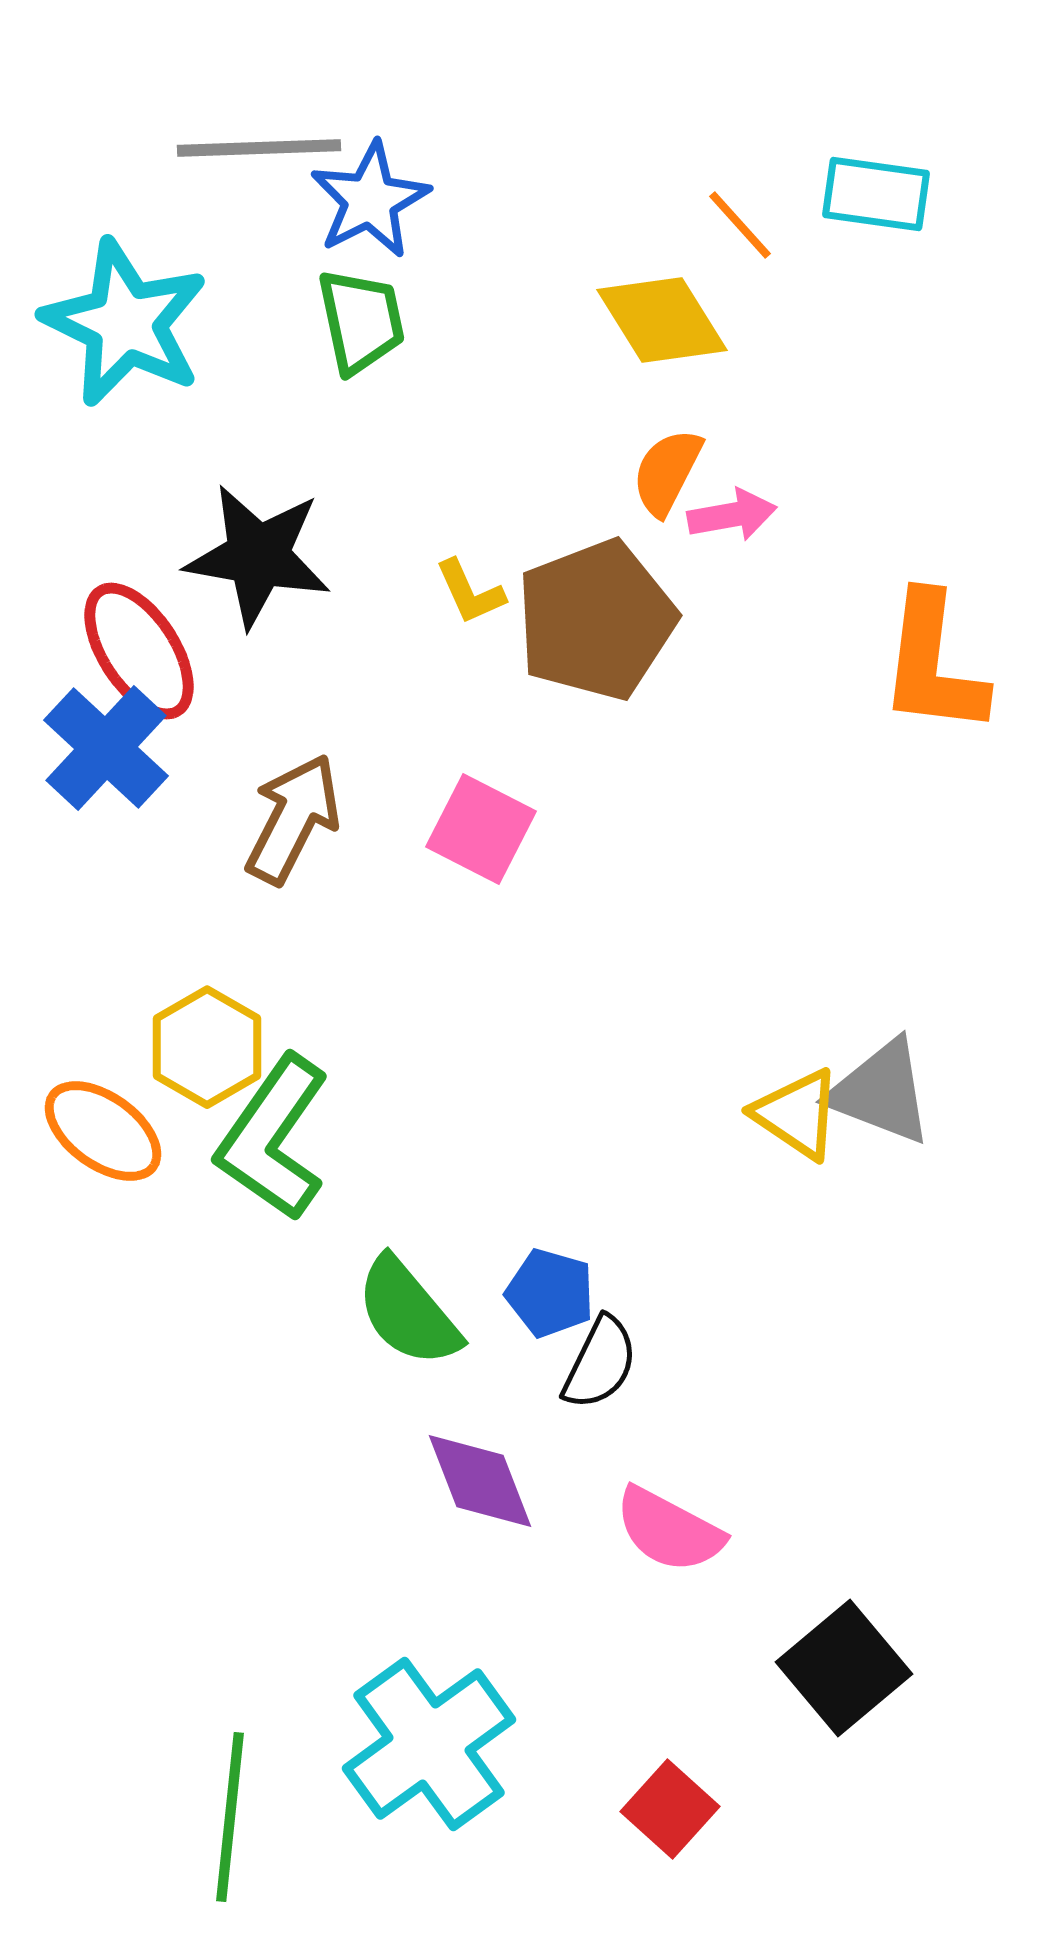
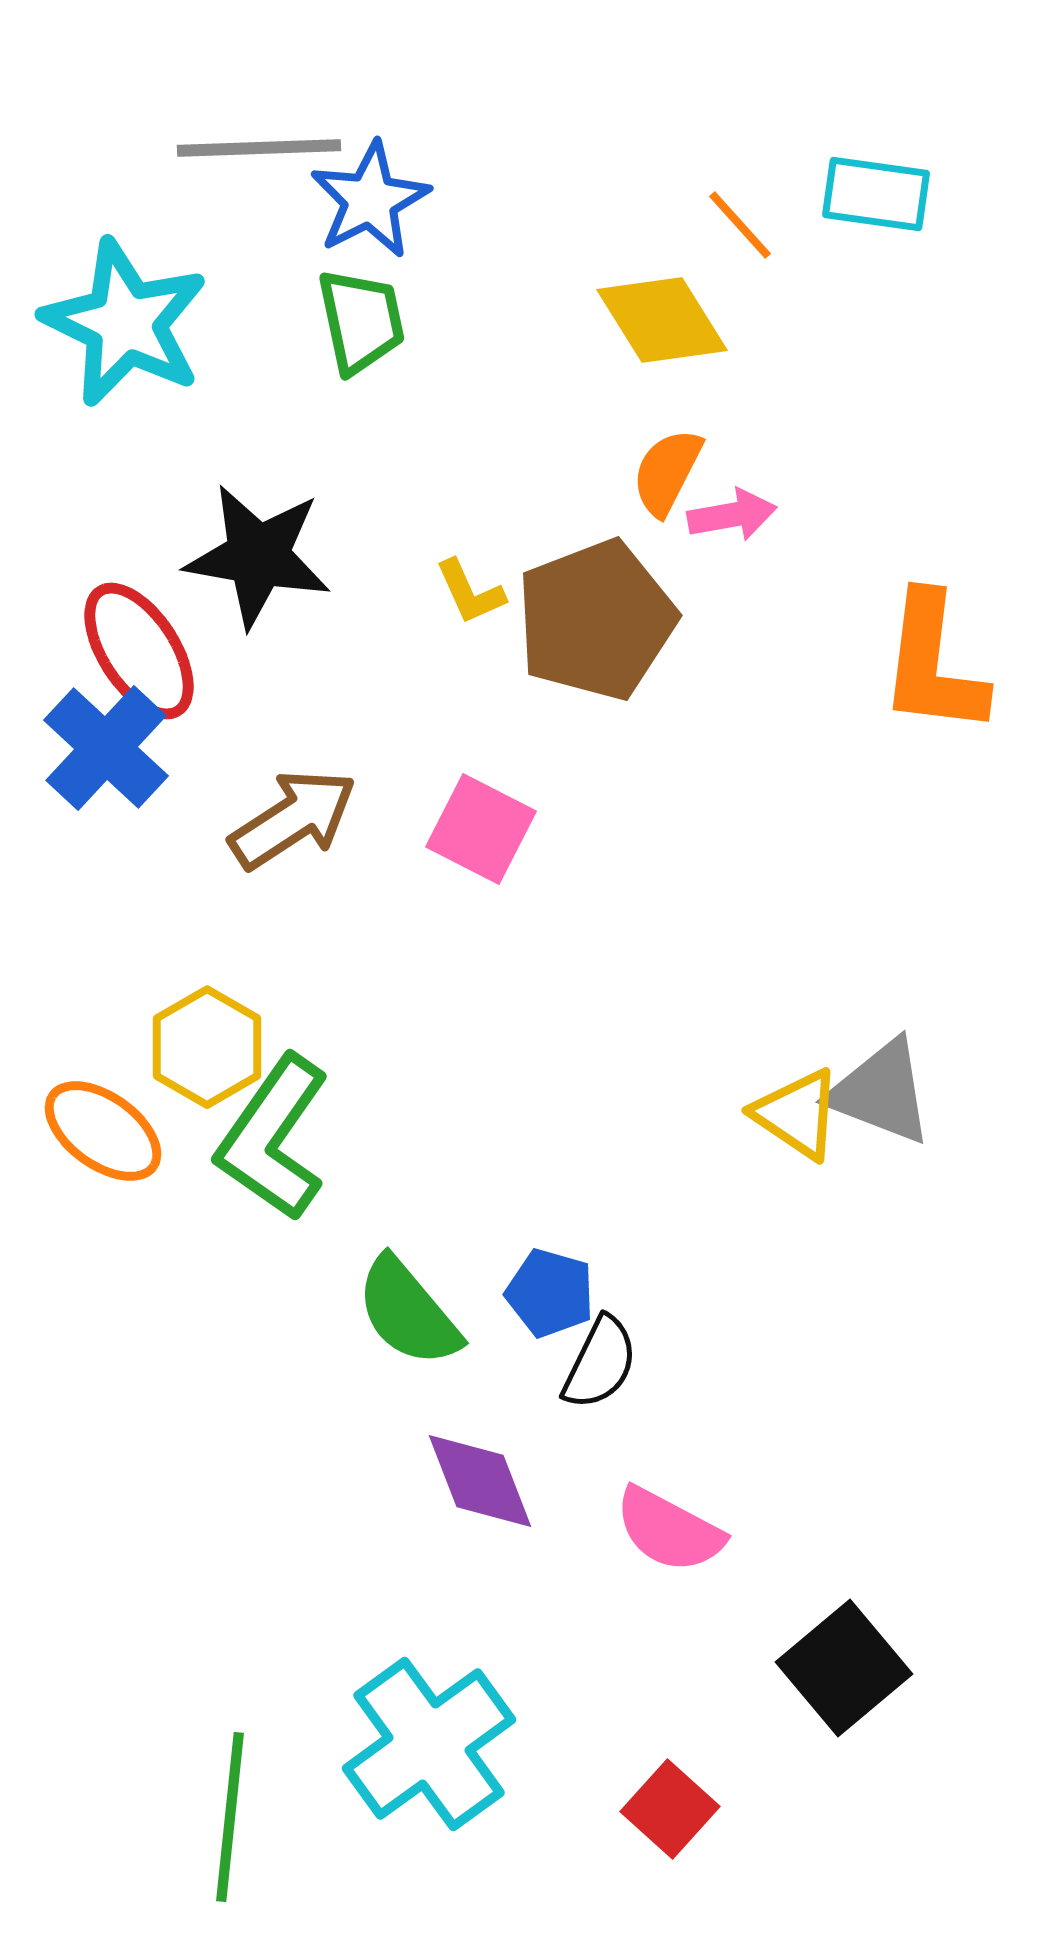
brown arrow: rotated 30 degrees clockwise
